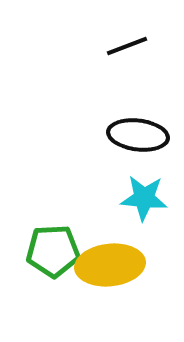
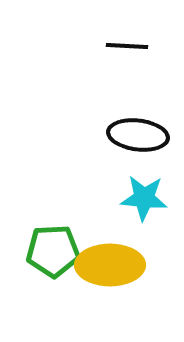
black line: rotated 24 degrees clockwise
yellow ellipse: rotated 6 degrees clockwise
